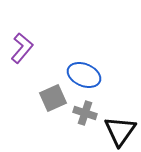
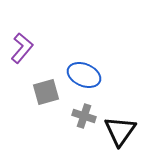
gray square: moved 7 px left, 6 px up; rotated 8 degrees clockwise
gray cross: moved 1 px left, 3 px down
